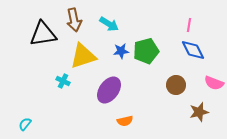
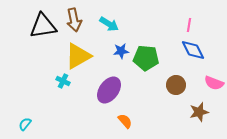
black triangle: moved 8 px up
green pentagon: moved 7 px down; rotated 20 degrees clockwise
yellow triangle: moved 5 px left; rotated 12 degrees counterclockwise
orange semicircle: rotated 119 degrees counterclockwise
